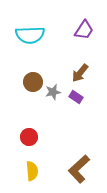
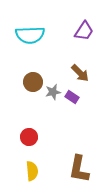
purple trapezoid: moved 1 px down
brown arrow: rotated 84 degrees counterclockwise
purple rectangle: moved 4 px left
brown L-shape: rotated 36 degrees counterclockwise
